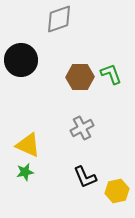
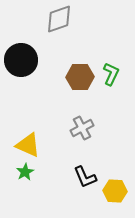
green L-shape: rotated 45 degrees clockwise
green star: rotated 18 degrees counterclockwise
yellow hexagon: moved 2 px left; rotated 15 degrees clockwise
